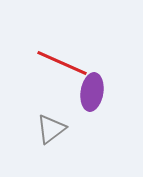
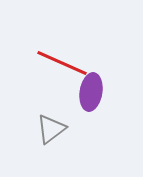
purple ellipse: moved 1 px left
